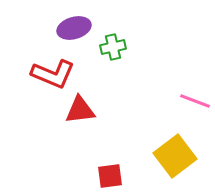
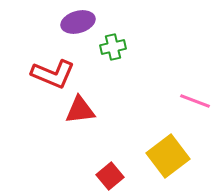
purple ellipse: moved 4 px right, 6 px up
yellow square: moved 7 px left
red square: rotated 32 degrees counterclockwise
